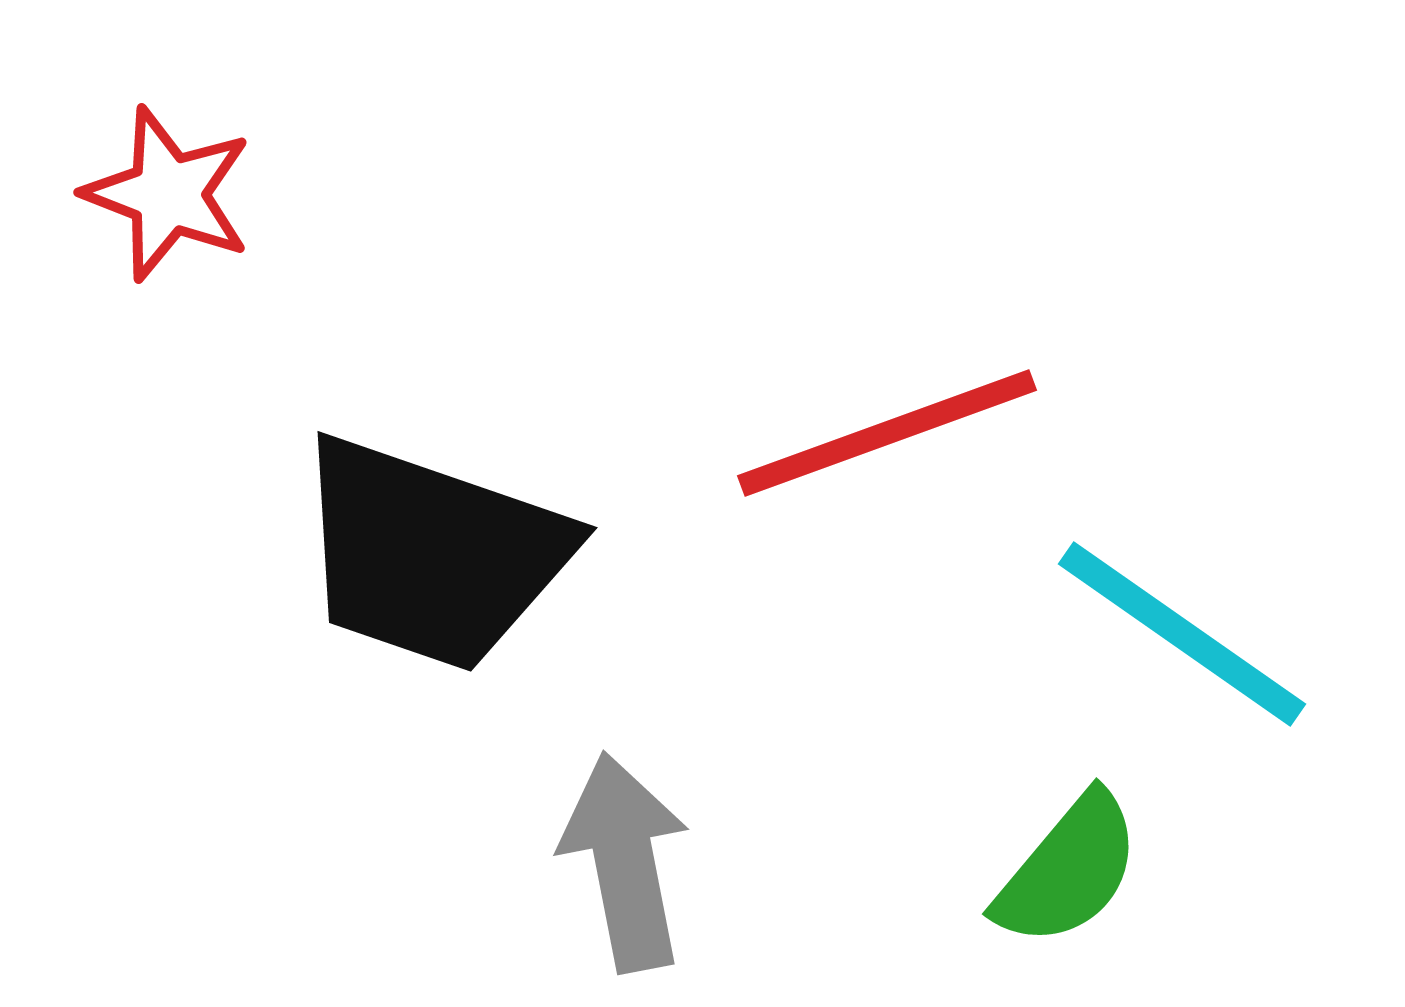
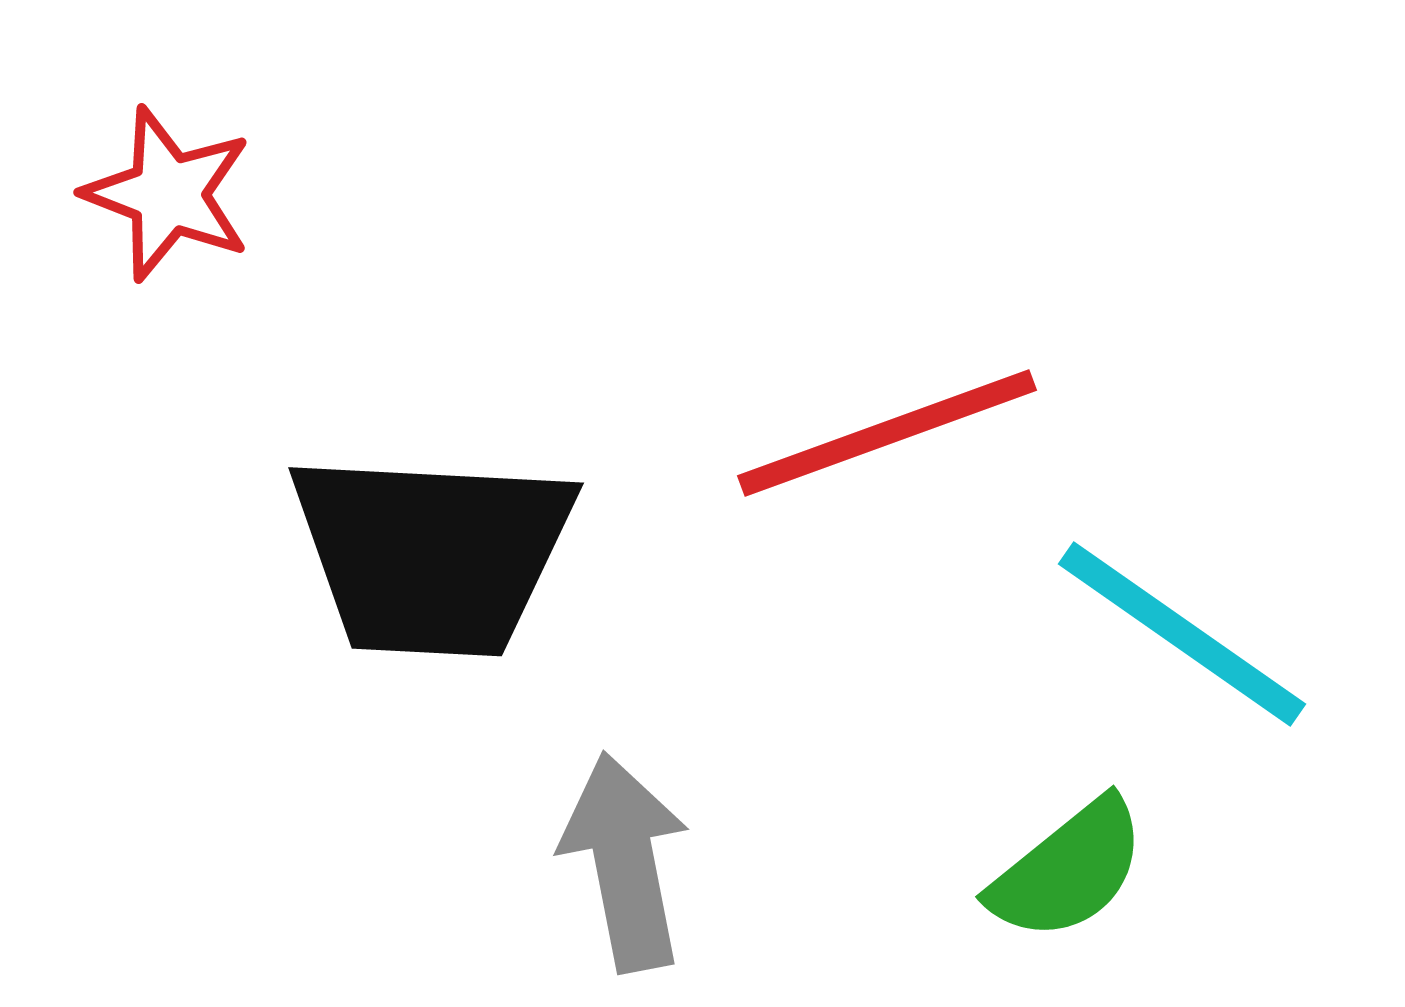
black trapezoid: rotated 16 degrees counterclockwise
green semicircle: rotated 11 degrees clockwise
